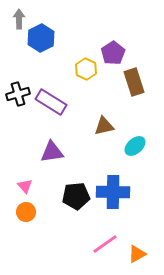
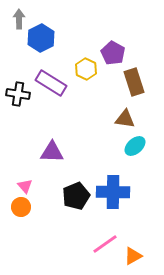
purple pentagon: rotated 10 degrees counterclockwise
black cross: rotated 25 degrees clockwise
purple rectangle: moved 19 px up
brown triangle: moved 21 px right, 7 px up; rotated 20 degrees clockwise
purple triangle: rotated 10 degrees clockwise
black pentagon: rotated 16 degrees counterclockwise
orange circle: moved 5 px left, 5 px up
orange triangle: moved 4 px left, 2 px down
